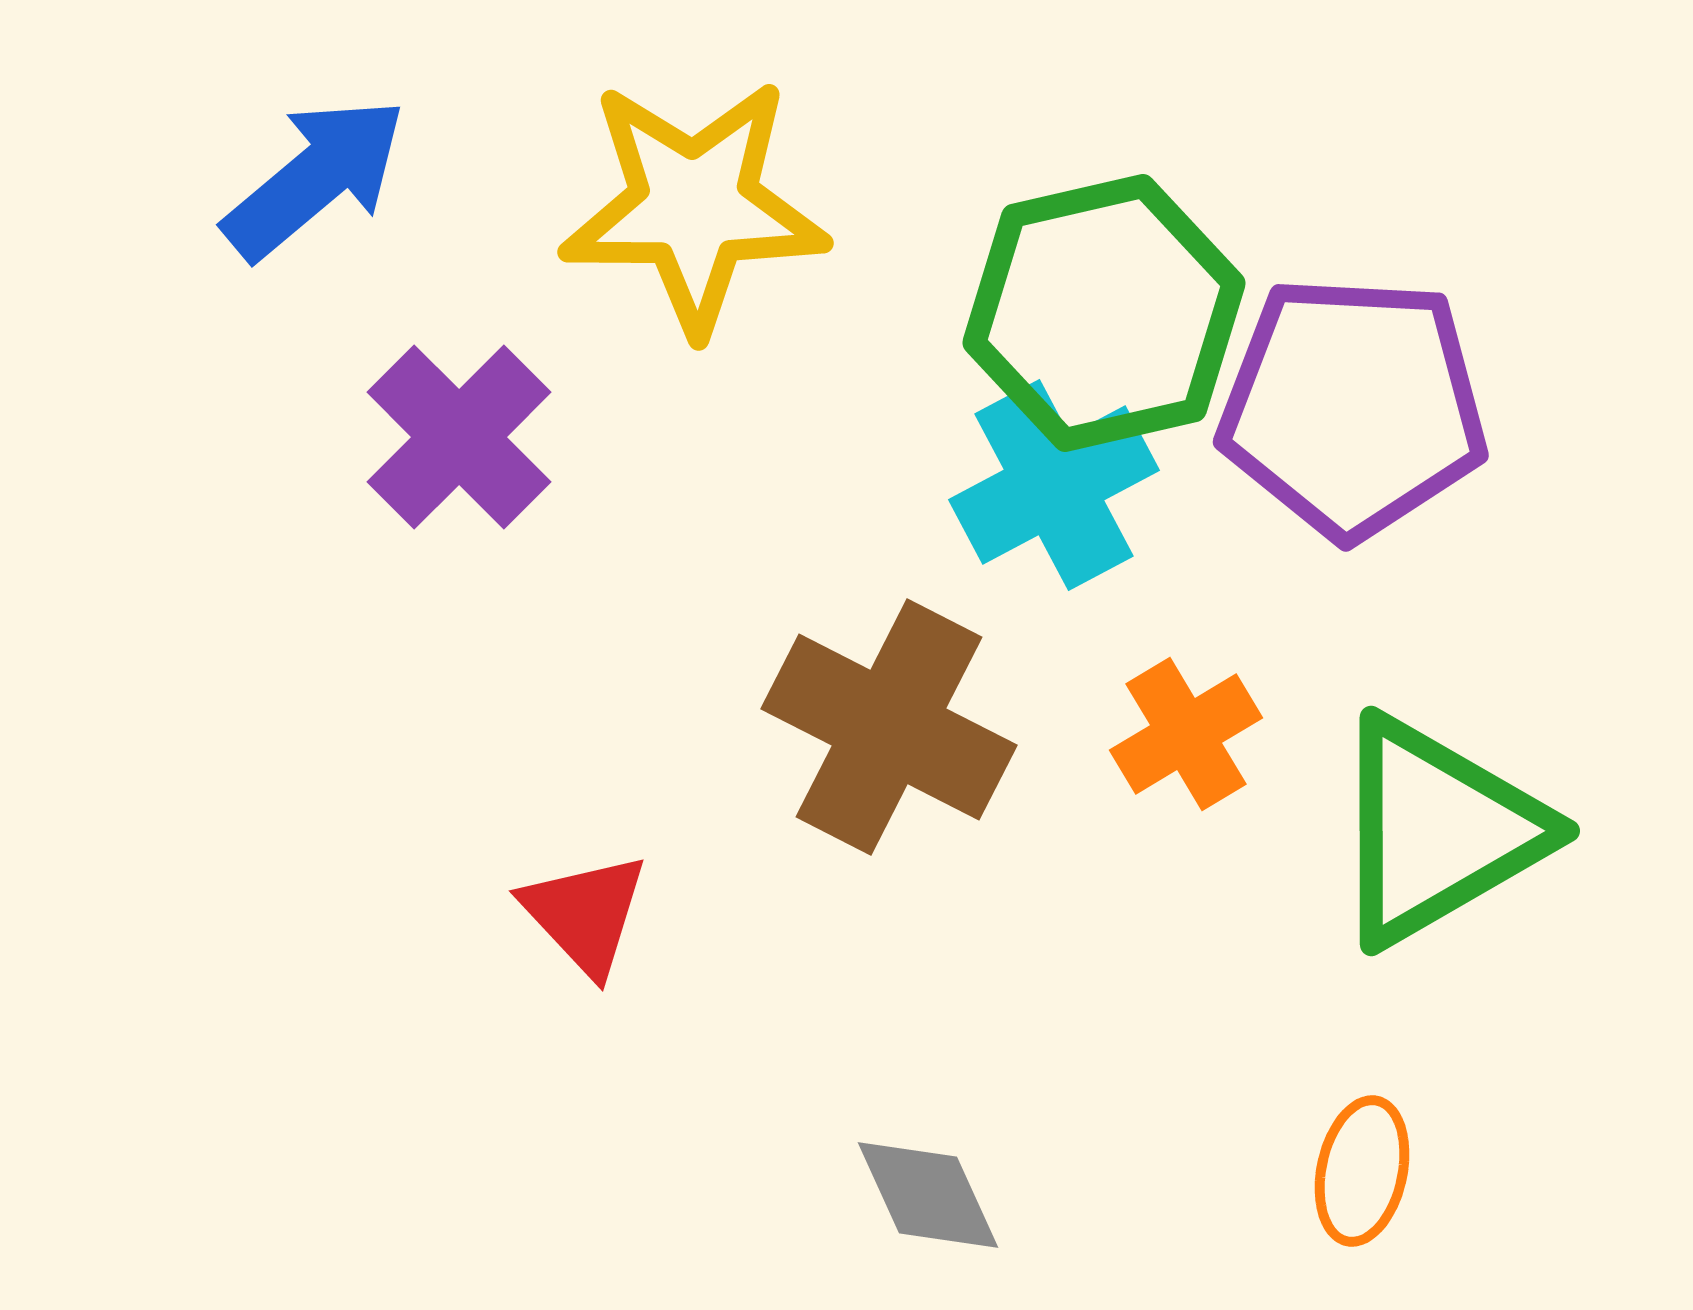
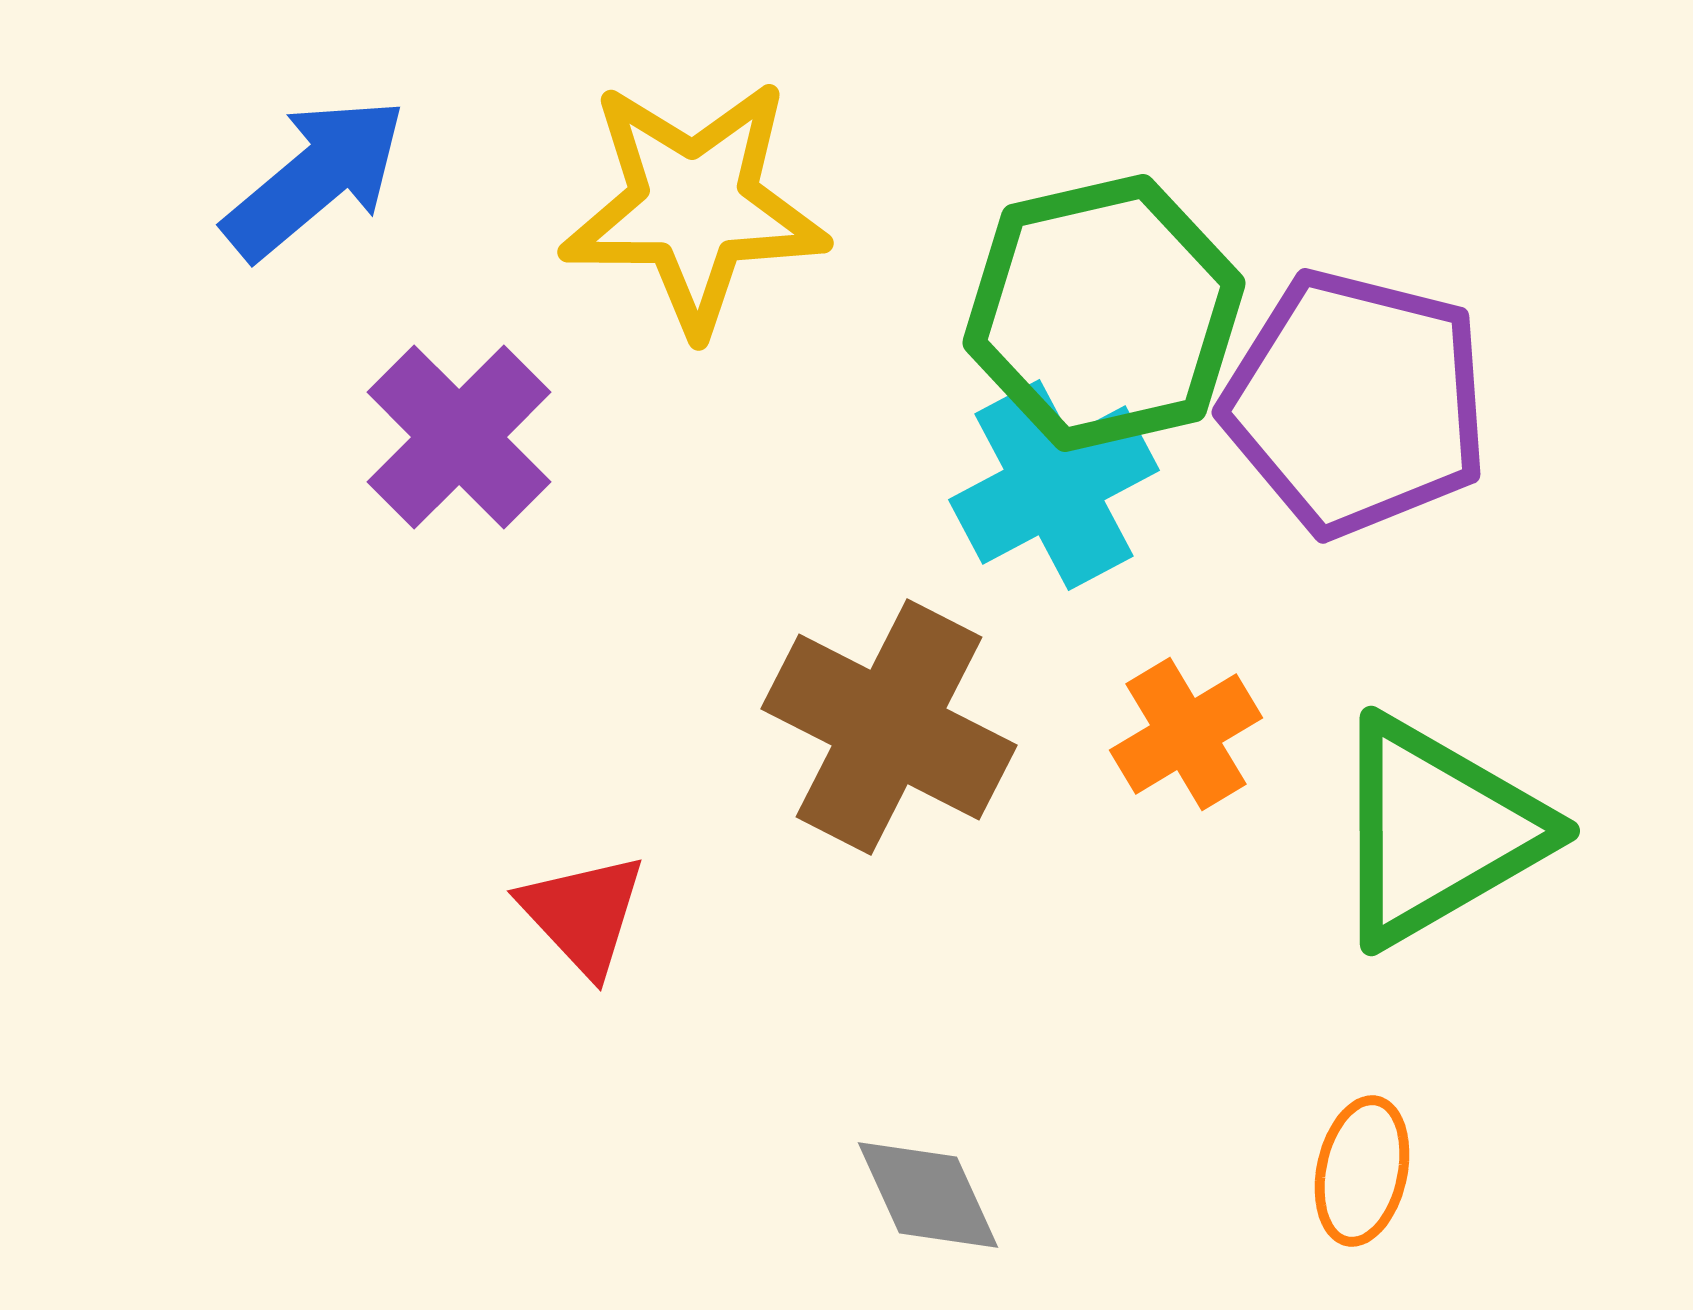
purple pentagon: moved 3 px right, 4 px up; rotated 11 degrees clockwise
red triangle: moved 2 px left
